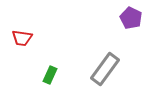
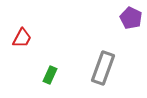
red trapezoid: rotated 70 degrees counterclockwise
gray rectangle: moved 2 px left, 1 px up; rotated 16 degrees counterclockwise
